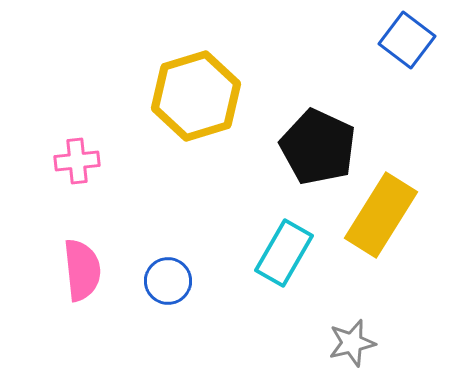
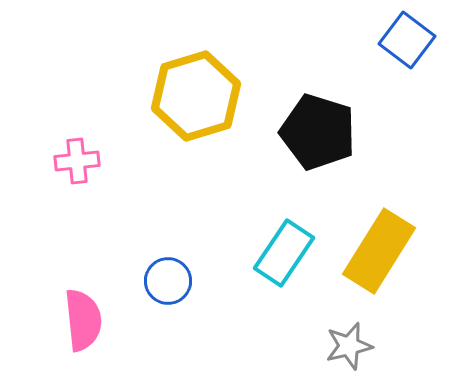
black pentagon: moved 15 px up; rotated 8 degrees counterclockwise
yellow rectangle: moved 2 px left, 36 px down
cyan rectangle: rotated 4 degrees clockwise
pink semicircle: moved 1 px right, 50 px down
gray star: moved 3 px left, 3 px down
